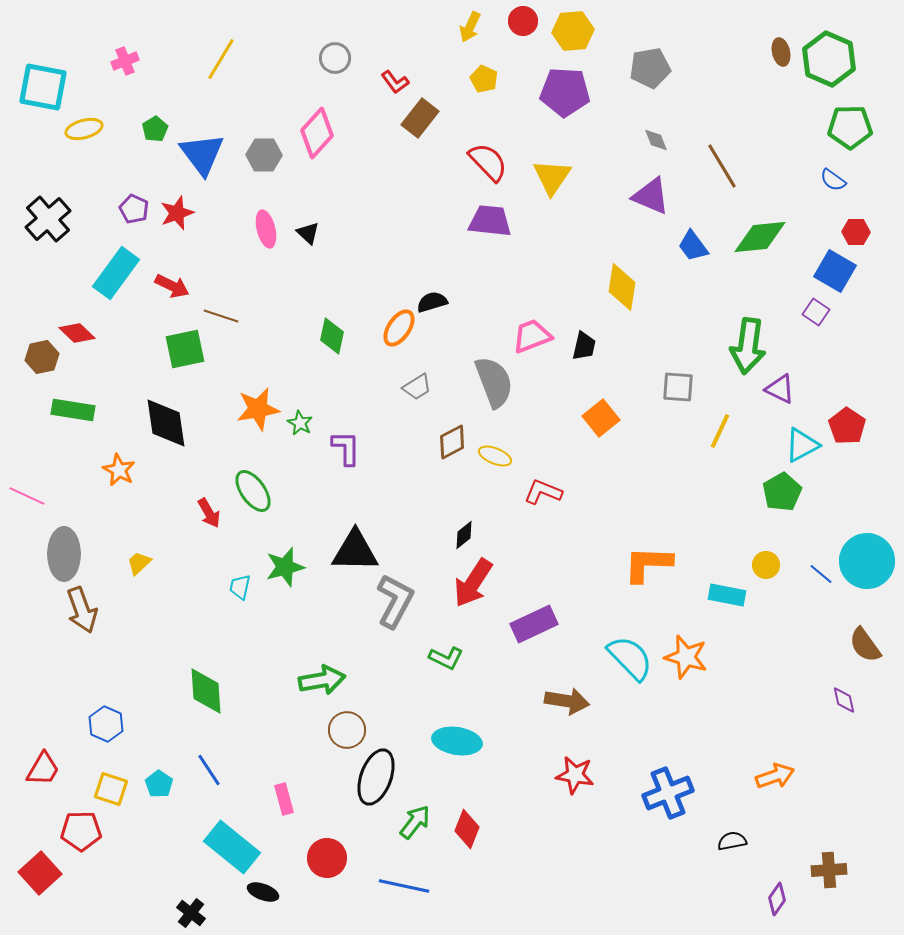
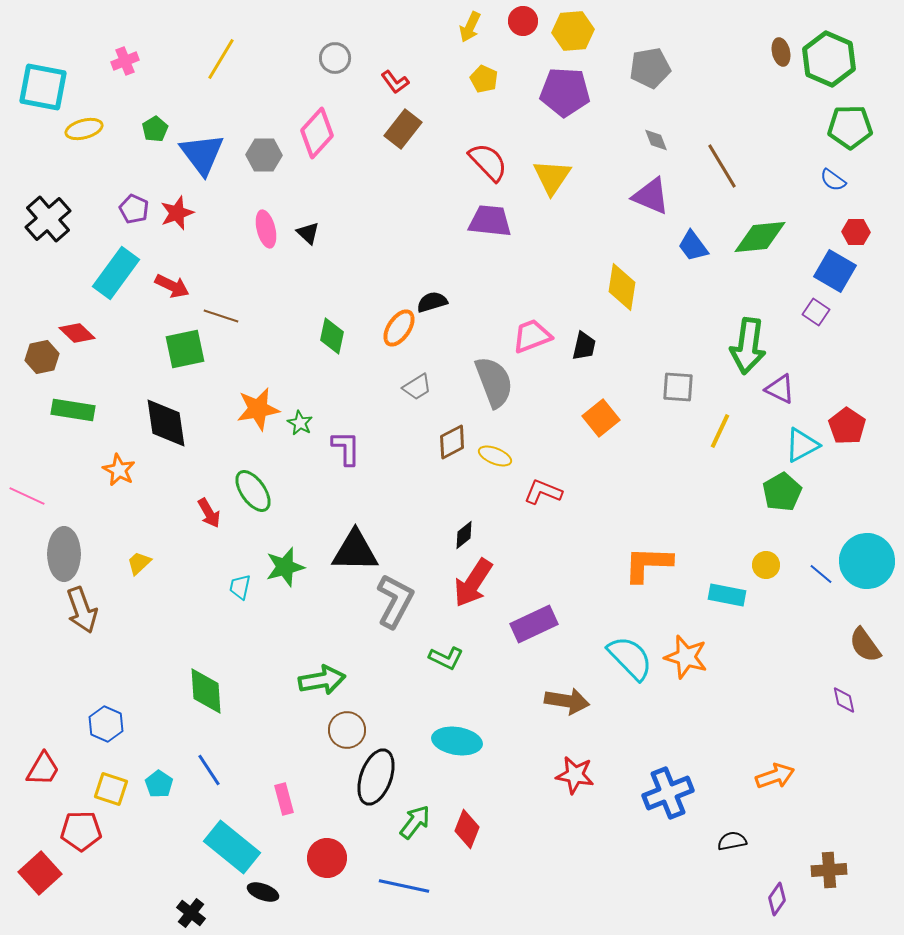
brown rectangle at (420, 118): moved 17 px left, 11 px down
